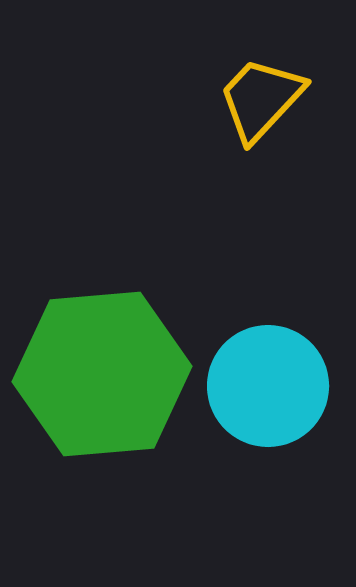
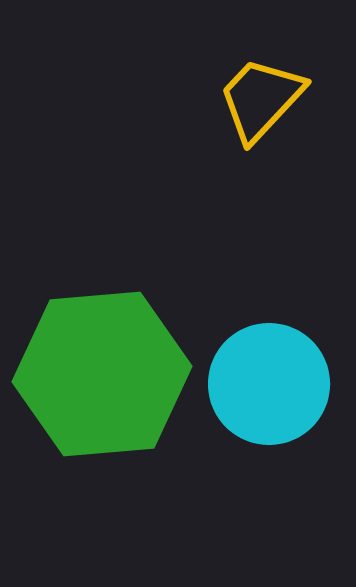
cyan circle: moved 1 px right, 2 px up
